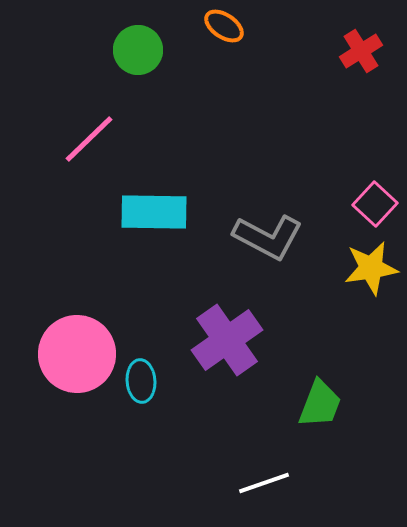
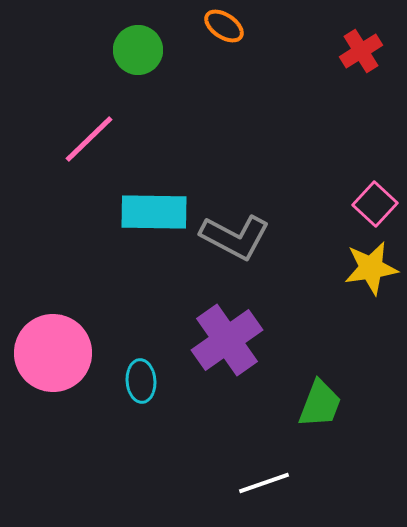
gray L-shape: moved 33 px left
pink circle: moved 24 px left, 1 px up
